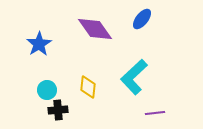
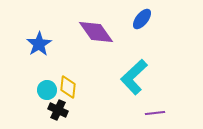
purple diamond: moved 1 px right, 3 px down
yellow diamond: moved 20 px left
black cross: rotated 30 degrees clockwise
